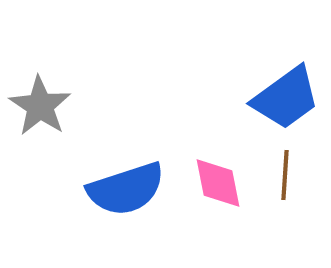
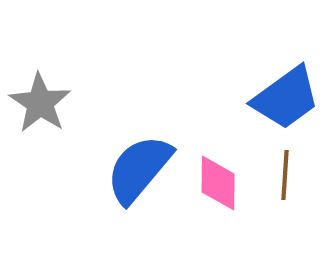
gray star: moved 3 px up
pink diamond: rotated 12 degrees clockwise
blue semicircle: moved 13 px right, 20 px up; rotated 148 degrees clockwise
